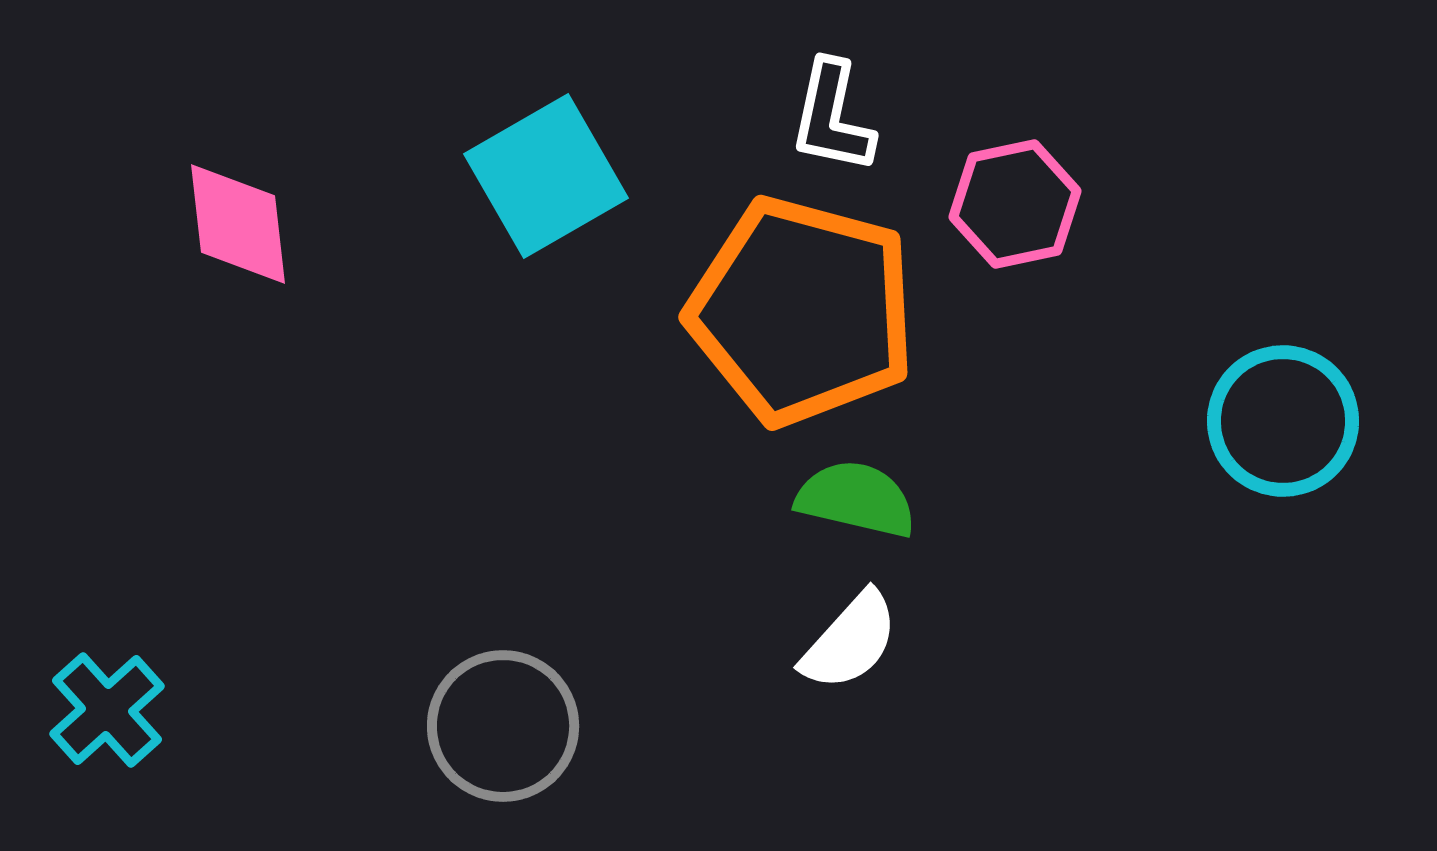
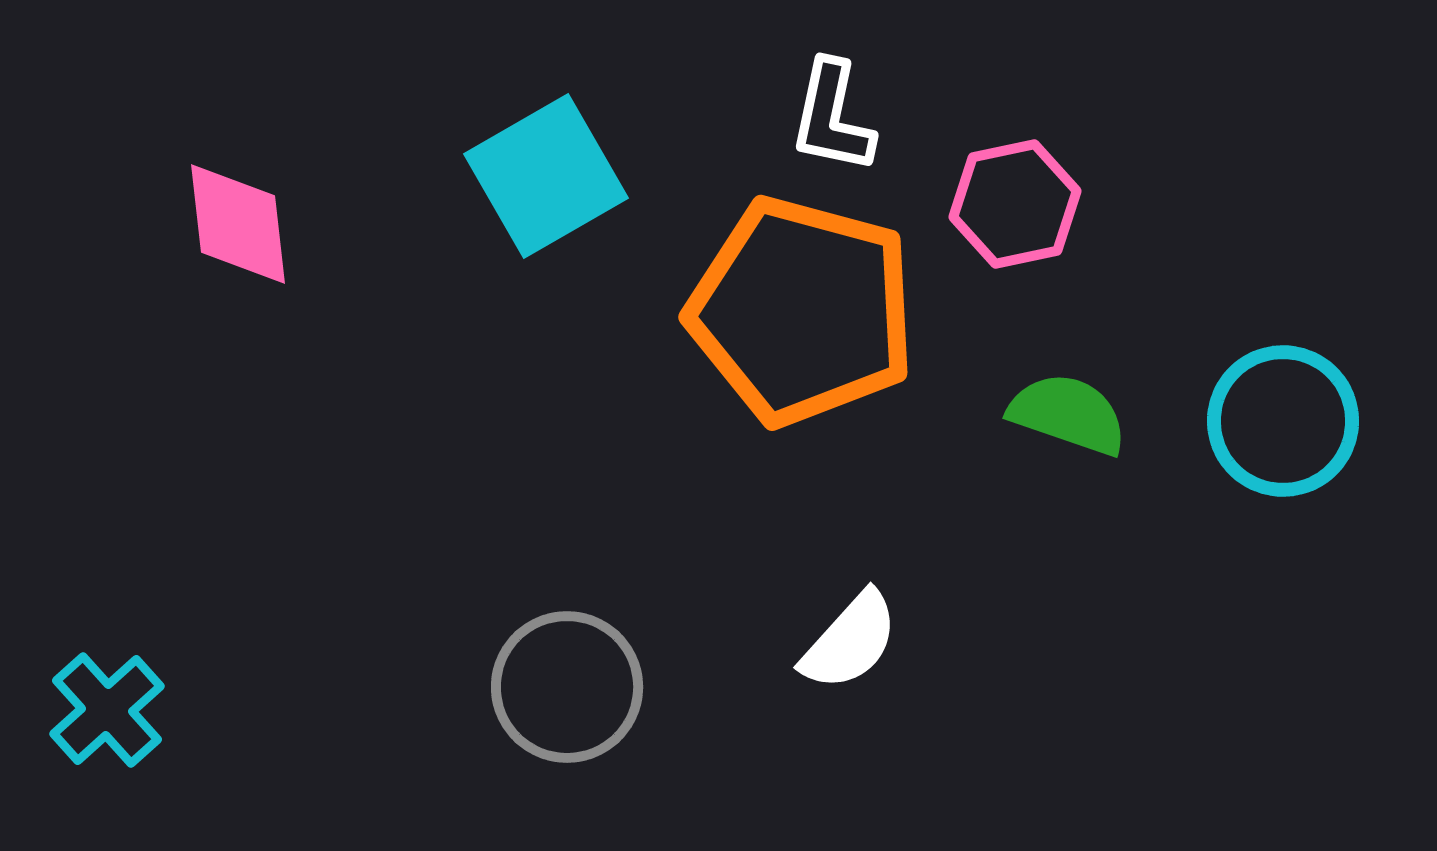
green semicircle: moved 212 px right, 85 px up; rotated 6 degrees clockwise
gray circle: moved 64 px right, 39 px up
